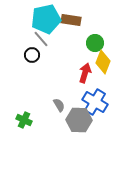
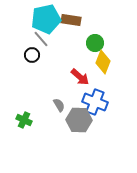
red arrow: moved 5 px left, 4 px down; rotated 114 degrees clockwise
blue cross: rotated 10 degrees counterclockwise
